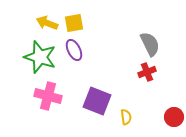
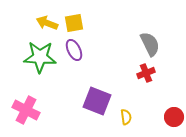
green star: rotated 16 degrees counterclockwise
red cross: moved 1 px left, 1 px down
pink cross: moved 22 px left, 14 px down; rotated 12 degrees clockwise
